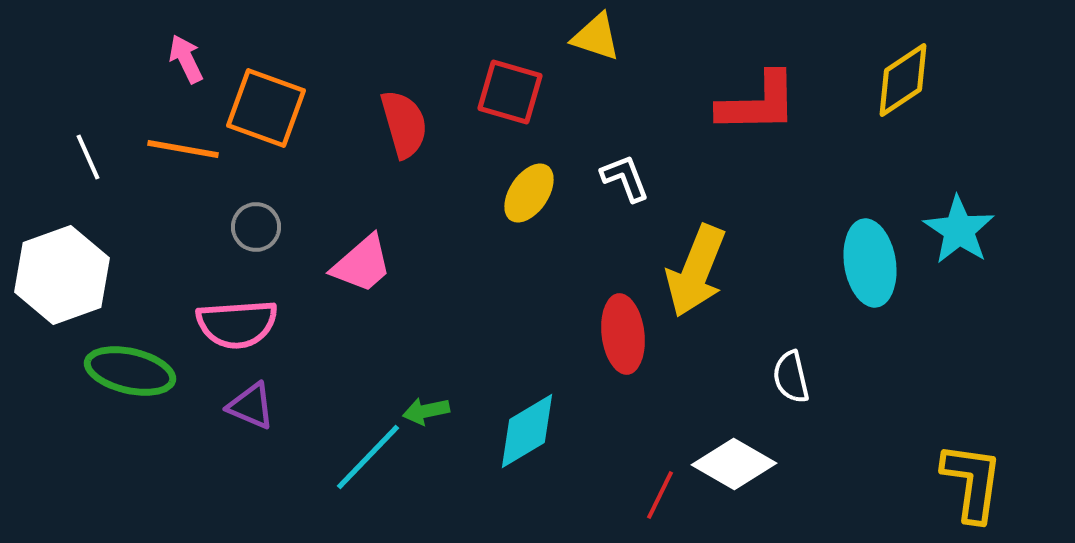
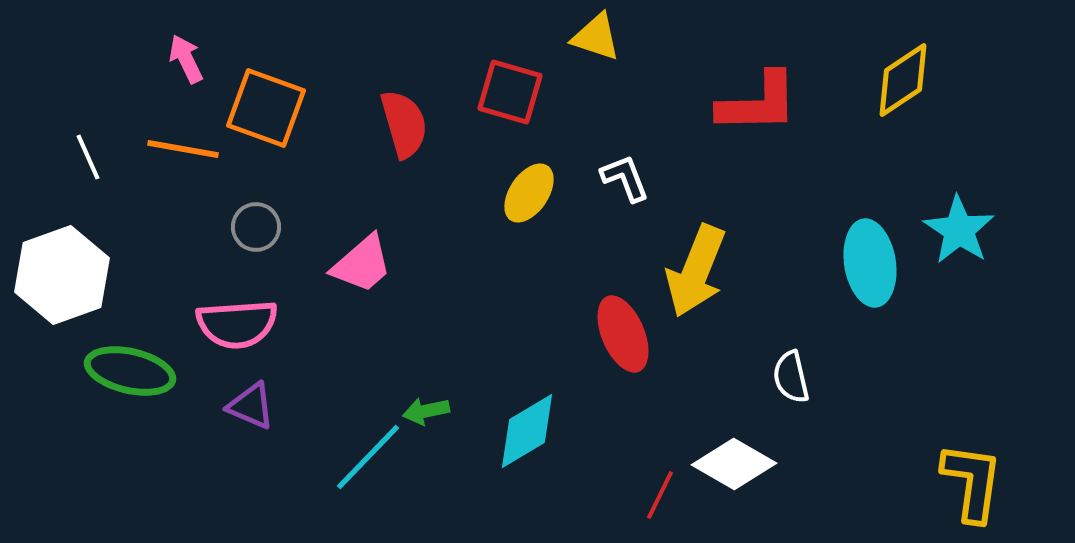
red ellipse: rotated 16 degrees counterclockwise
